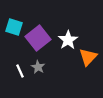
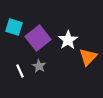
gray star: moved 1 px right, 1 px up
